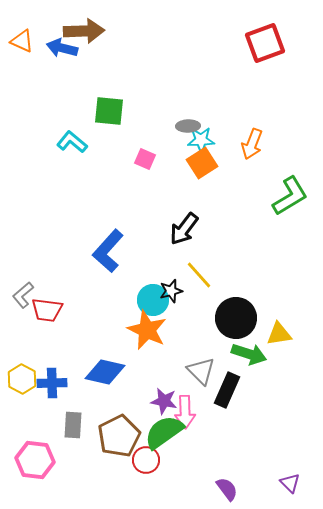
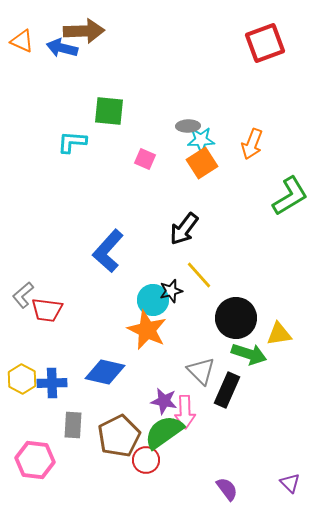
cyan L-shape: rotated 36 degrees counterclockwise
